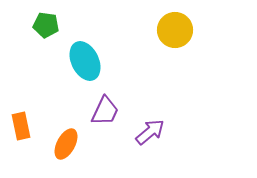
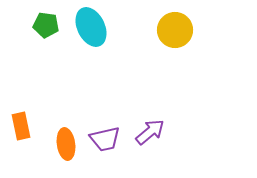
cyan ellipse: moved 6 px right, 34 px up
purple trapezoid: moved 28 px down; rotated 52 degrees clockwise
orange ellipse: rotated 36 degrees counterclockwise
